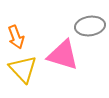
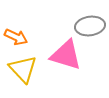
orange arrow: rotated 45 degrees counterclockwise
pink triangle: moved 3 px right
